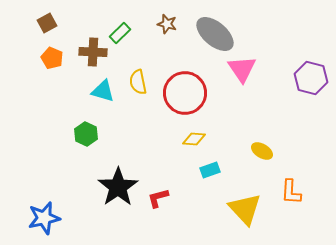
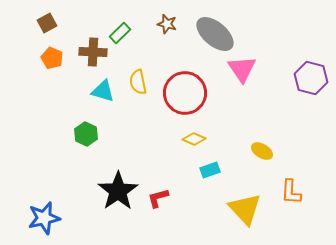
yellow diamond: rotated 20 degrees clockwise
black star: moved 4 px down
